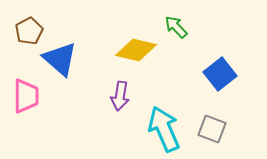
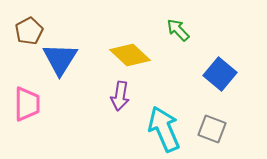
green arrow: moved 2 px right, 3 px down
yellow diamond: moved 6 px left, 5 px down; rotated 30 degrees clockwise
blue triangle: rotated 21 degrees clockwise
blue square: rotated 12 degrees counterclockwise
pink trapezoid: moved 1 px right, 8 px down
